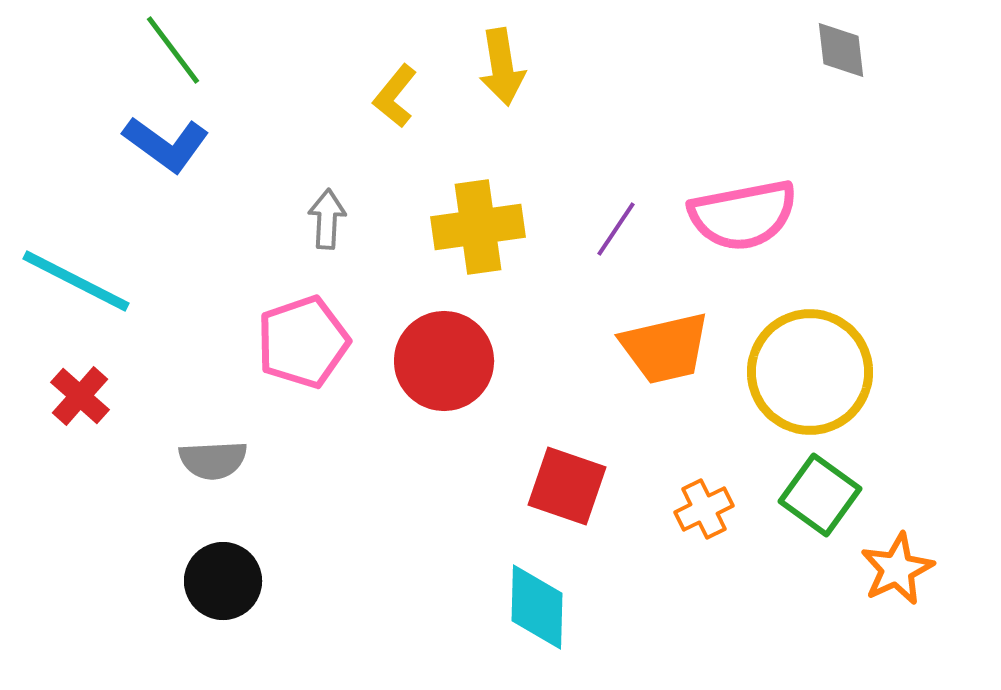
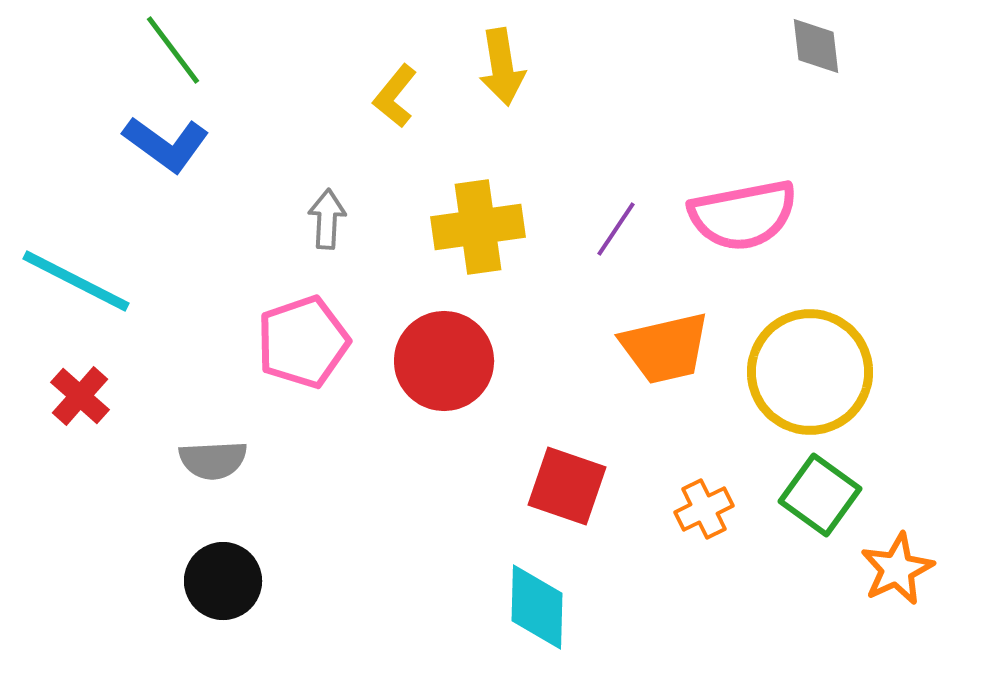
gray diamond: moved 25 px left, 4 px up
